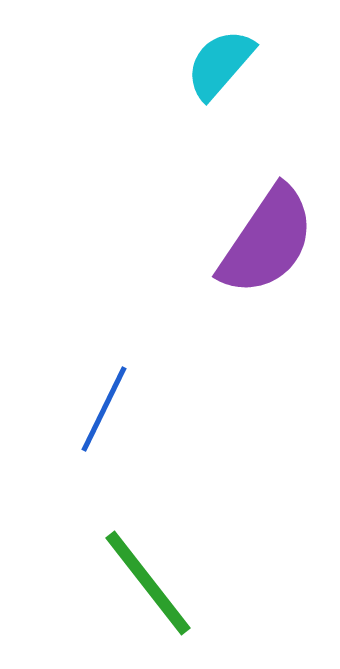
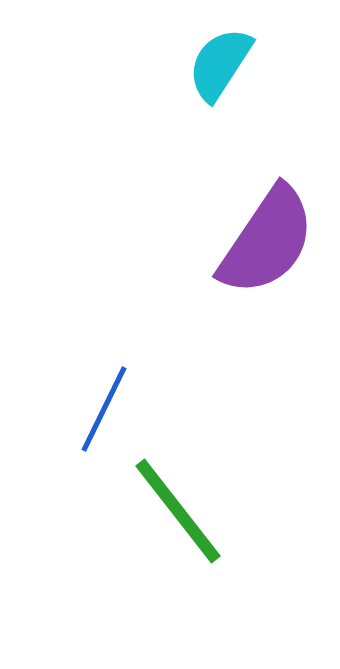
cyan semicircle: rotated 8 degrees counterclockwise
green line: moved 30 px right, 72 px up
